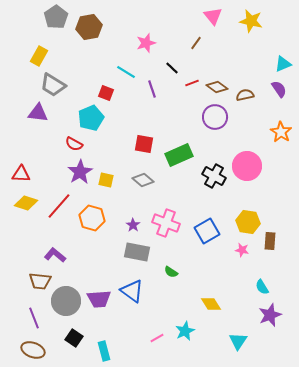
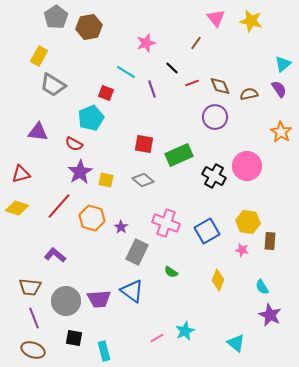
pink triangle at (213, 16): moved 3 px right, 2 px down
cyan triangle at (283, 64): rotated 18 degrees counterclockwise
brown diamond at (217, 87): moved 3 px right, 1 px up; rotated 30 degrees clockwise
brown semicircle at (245, 95): moved 4 px right, 1 px up
purple triangle at (38, 113): moved 19 px down
red triangle at (21, 174): rotated 18 degrees counterclockwise
yellow diamond at (26, 203): moved 9 px left, 5 px down
purple star at (133, 225): moved 12 px left, 2 px down
gray rectangle at (137, 252): rotated 75 degrees counterclockwise
brown trapezoid at (40, 281): moved 10 px left, 6 px down
yellow diamond at (211, 304): moved 7 px right, 24 px up; rotated 55 degrees clockwise
purple star at (270, 315): rotated 25 degrees counterclockwise
black square at (74, 338): rotated 24 degrees counterclockwise
cyan triangle at (238, 341): moved 2 px left, 2 px down; rotated 24 degrees counterclockwise
